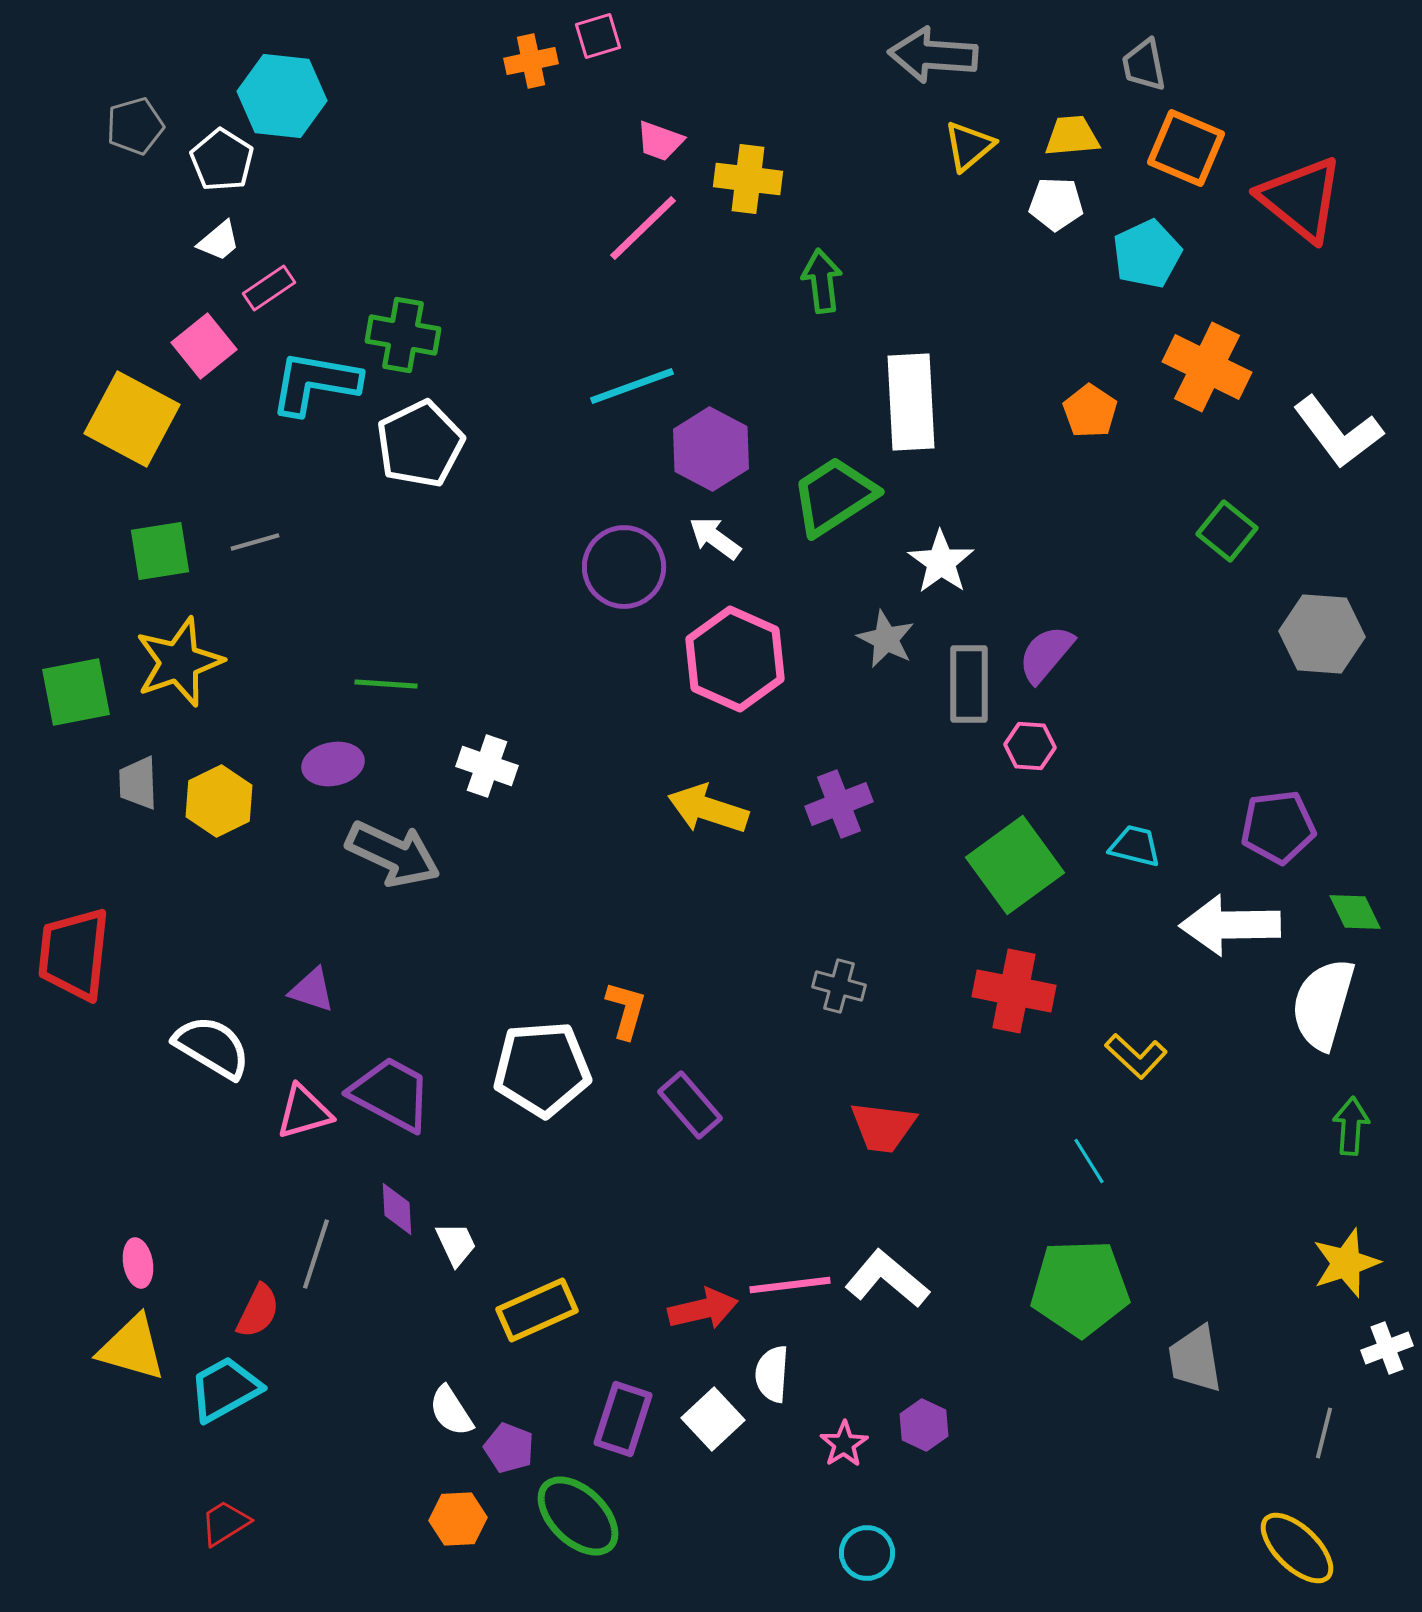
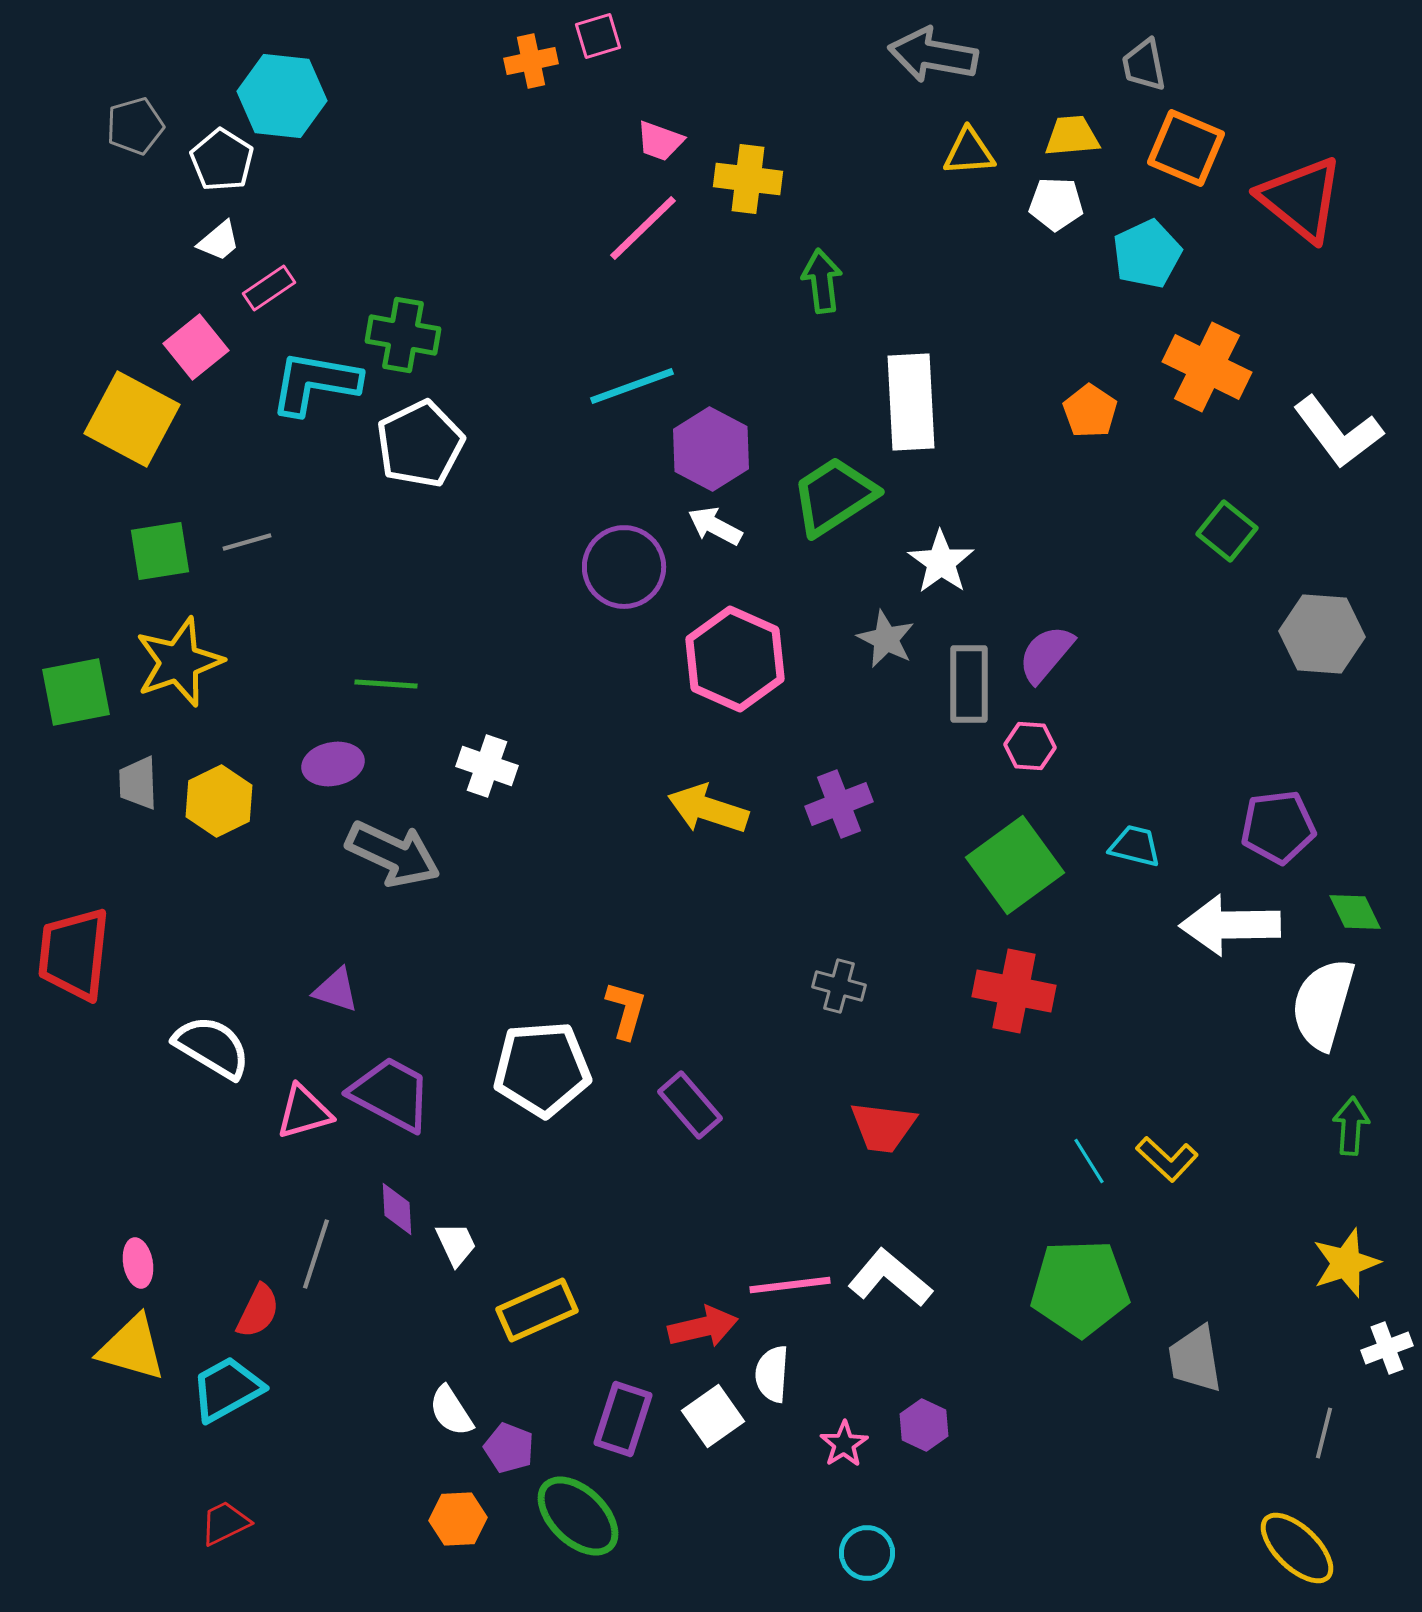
gray arrow at (933, 55): rotated 6 degrees clockwise
yellow triangle at (969, 146): moved 6 px down; rotated 36 degrees clockwise
pink square at (204, 346): moved 8 px left, 1 px down
white arrow at (715, 538): moved 12 px up; rotated 8 degrees counterclockwise
gray line at (255, 542): moved 8 px left
purple triangle at (312, 990): moved 24 px right
yellow L-shape at (1136, 1056): moved 31 px right, 103 px down
white L-shape at (887, 1279): moved 3 px right, 1 px up
red arrow at (703, 1309): moved 18 px down
cyan trapezoid at (225, 1389): moved 2 px right
white square at (713, 1419): moved 3 px up; rotated 8 degrees clockwise
red trapezoid at (225, 1523): rotated 6 degrees clockwise
